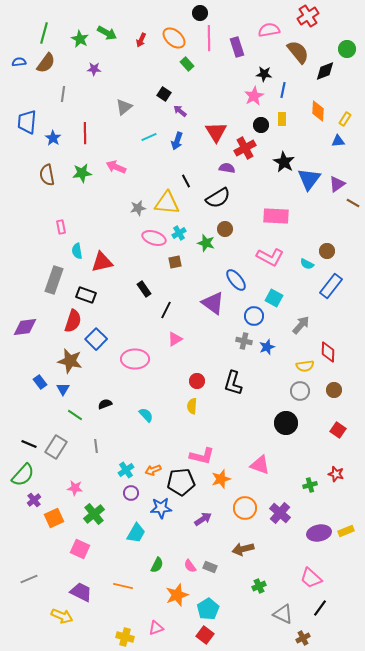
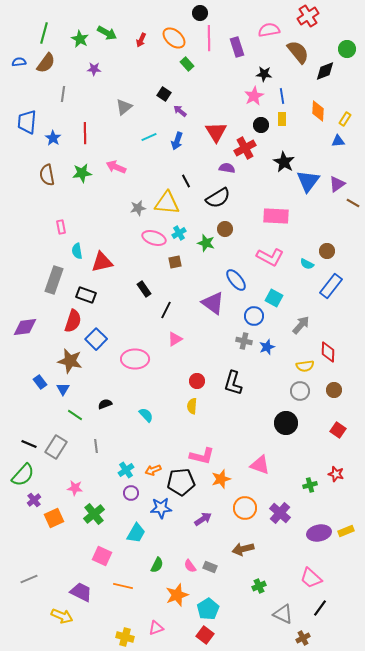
blue line at (283, 90): moved 1 px left, 6 px down; rotated 21 degrees counterclockwise
blue triangle at (309, 179): moved 1 px left, 2 px down
pink square at (80, 549): moved 22 px right, 7 px down
